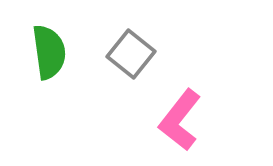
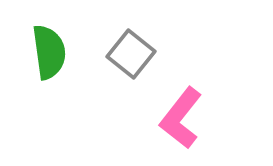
pink L-shape: moved 1 px right, 2 px up
